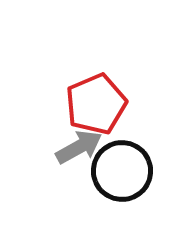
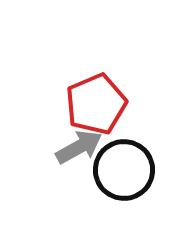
black circle: moved 2 px right, 1 px up
